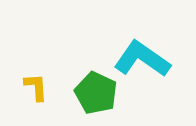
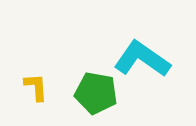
green pentagon: rotated 15 degrees counterclockwise
